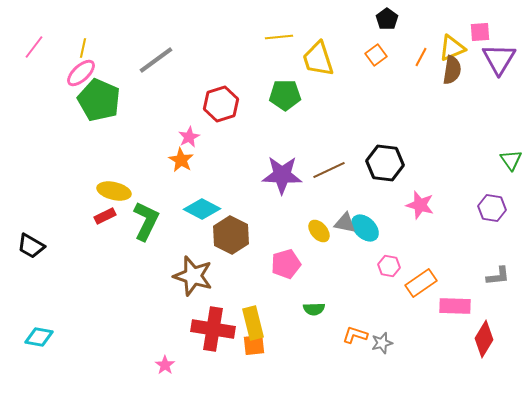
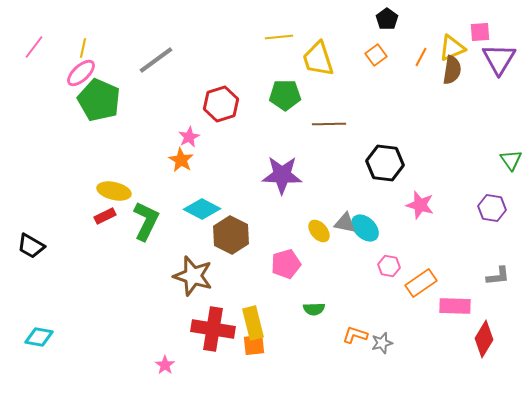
brown line at (329, 170): moved 46 px up; rotated 24 degrees clockwise
